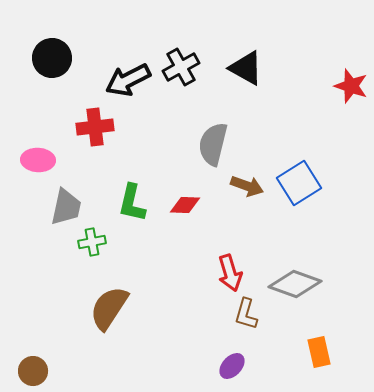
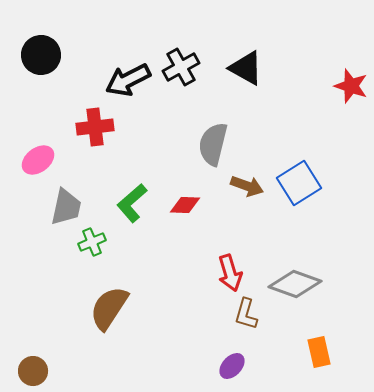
black circle: moved 11 px left, 3 px up
pink ellipse: rotated 40 degrees counterclockwise
green L-shape: rotated 36 degrees clockwise
green cross: rotated 12 degrees counterclockwise
